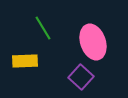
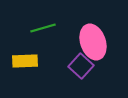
green line: rotated 75 degrees counterclockwise
purple square: moved 11 px up
